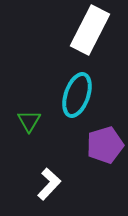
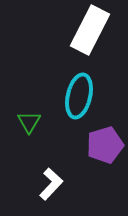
cyan ellipse: moved 2 px right, 1 px down; rotated 6 degrees counterclockwise
green triangle: moved 1 px down
white L-shape: moved 2 px right
